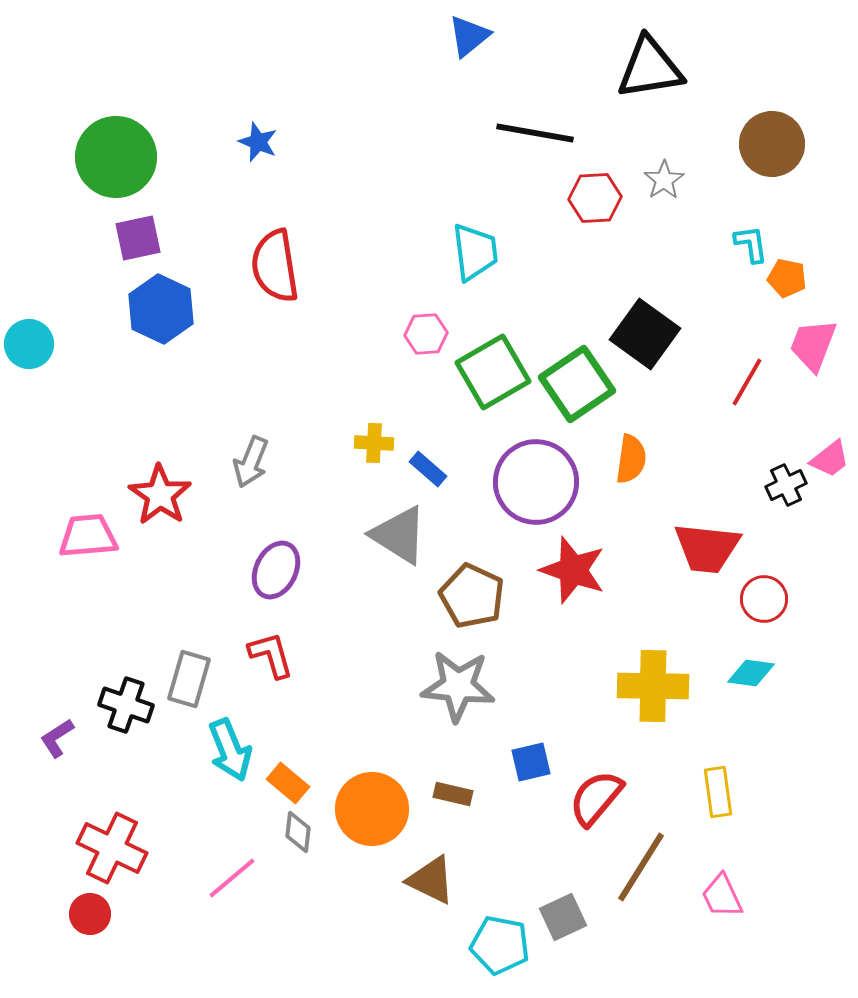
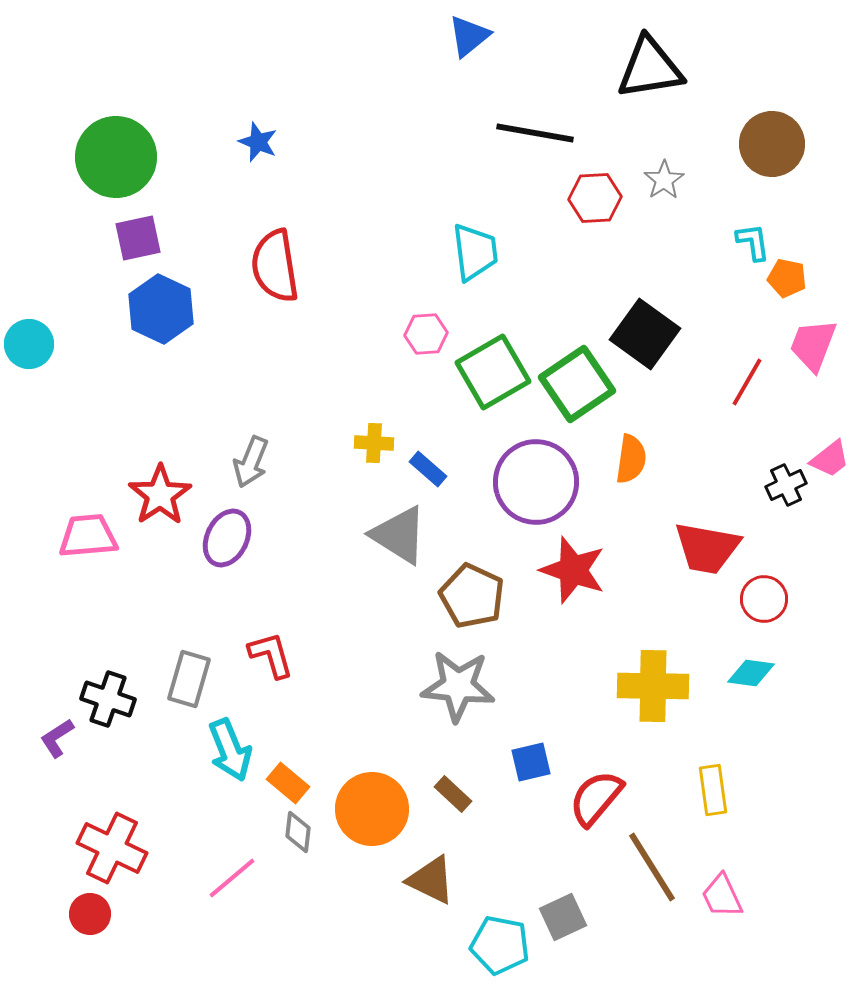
cyan L-shape at (751, 244): moved 2 px right, 2 px up
red star at (160, 495): rotated 4 degrees clockwise
red trapezoid at (707, 548): rotated 4 degrees clockwise
purple ellipse at (276, 570): moved 49 px left, 32 px up
black cross at (126, 705): moved 18 px left, 6 px up
yellow rectangle at (718, 792): moved 5 px left, 2 px up
brown rectangle at (453, 794): rotated 30 degrees clockwise
brown line at (641, 867): moved 11 px right; rotated 64 degrees counterclockwise
